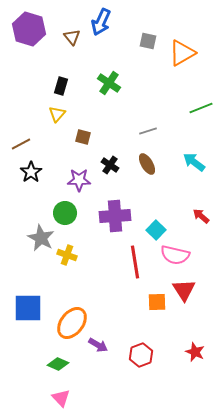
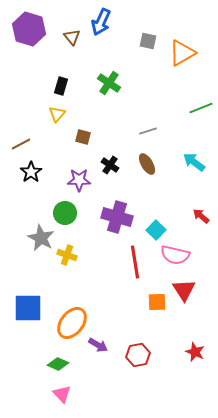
purple cross: moved 2 px right, 1 px down; rotated 20 degrees clockwise
red hexagon: moved 3 px left; rotated 10 degrees clockwise
pink triangle: moved 1 px right, 4 px up
